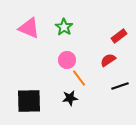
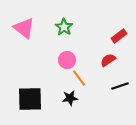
pink triangle: moved 5 px left; rotated 15 degrees clockwise
black square: moved 1 px right, 2 px up
